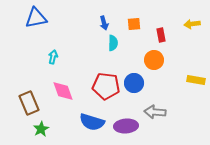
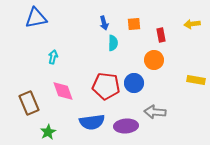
blue semicircle: rotated 25 degrees counterclockwise
green star: moved 7 px right, 3 px down
